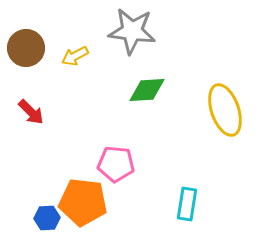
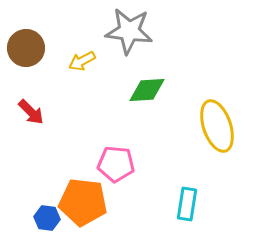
gray star: moved 3 px left
yellow arrow: moved 7 px right, 5 px down
yellow ellipse: moved 8 px left, 16 px down
blue hexagon: rotated 10 degrees clockwise
